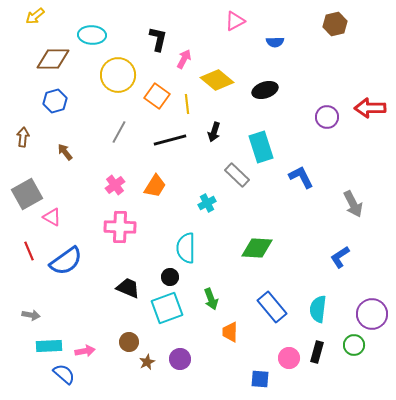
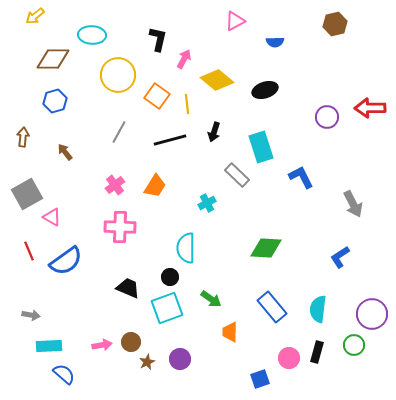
green diamond at (257, 248): moved 9 px right
green arrow at (211, 299): rotated 35 degrees counterclockwise
brown circle at (129, 342): moved 2 px right
pink arrow at (85, 351): moved 17 px right, 6 px up
blue square at (260, 379): rotated 24 degrees counterclockwise
